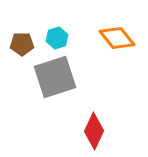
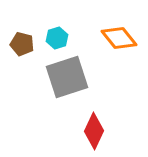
orange diamond: moved 2 px right
brown pentagon: rotated 15 degrees clockwise
gray square: moved 12 px right
